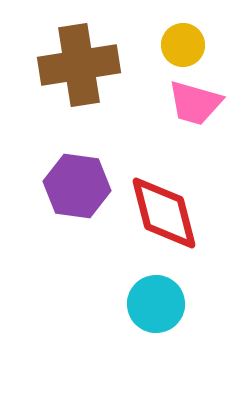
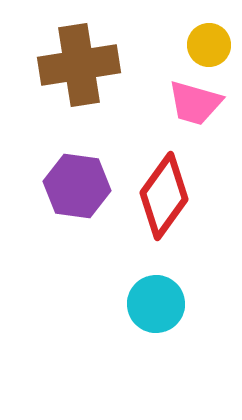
yellow circle: moved 26 px right
red diamond: moved 17 px up; rotated 50 degrees clockwise
